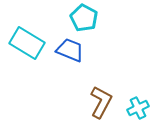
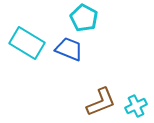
blue trapezoid: moved 1 px left, 1 px up
brown L-shape: rotated 40 degrees clockwise
cyan cross: moved 2 px left, 2 px up
